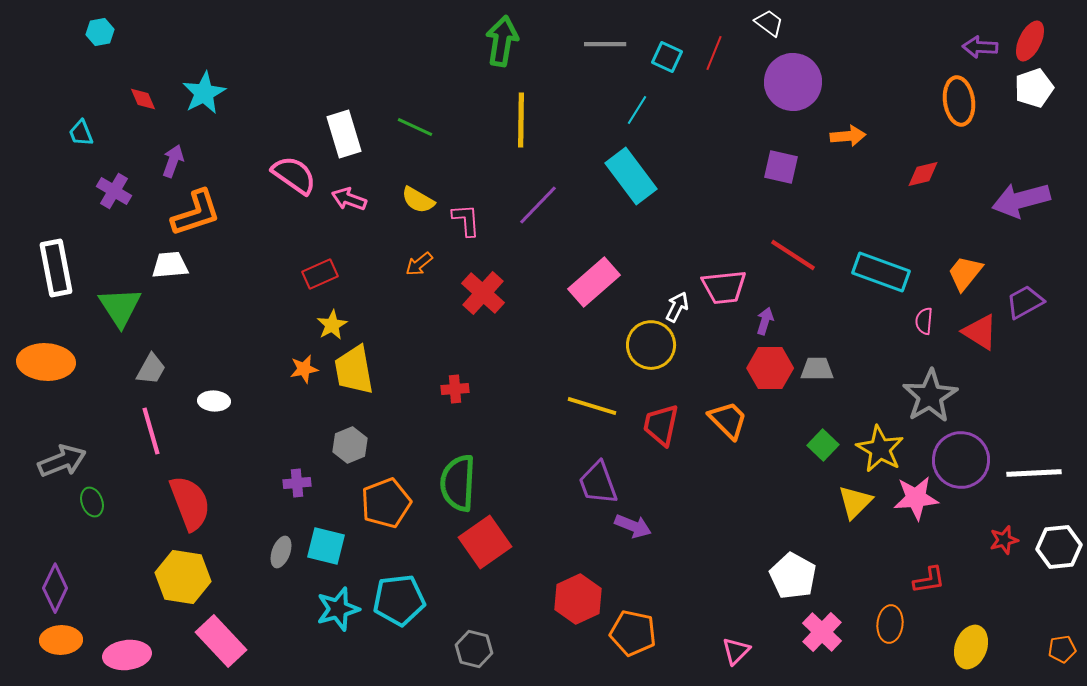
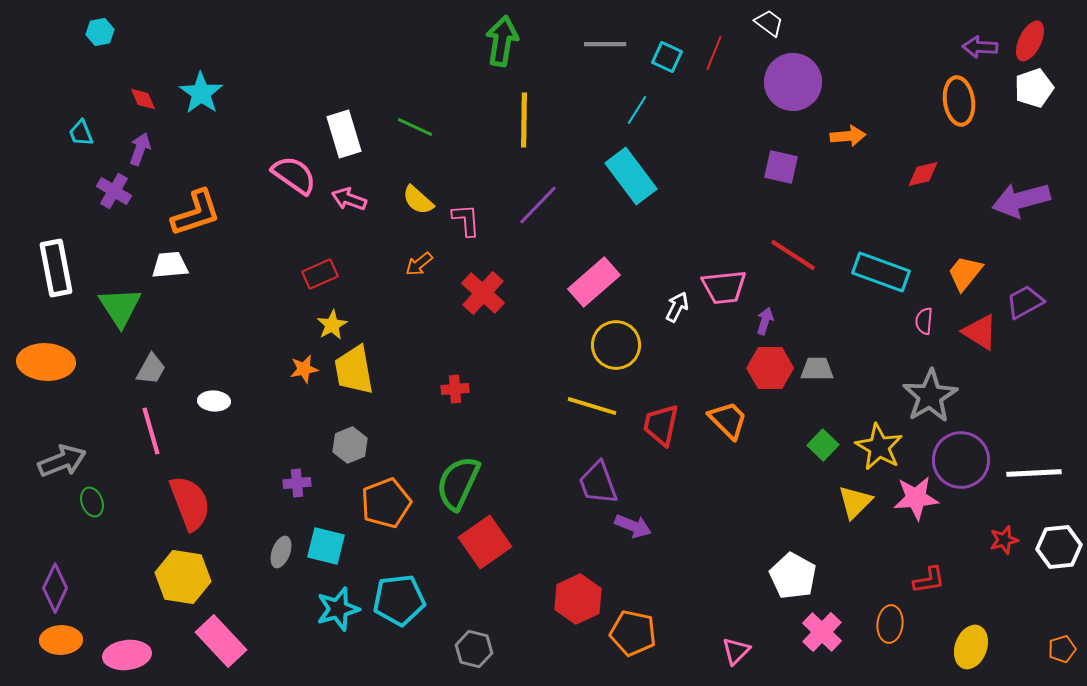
cyan star at (204, 93): moved 3 px left; rotated 9 degrees counterclockwise
yellow line at (521, 120): moved 3 px right
purple arrow at (173, 161): moved 33 px left, 12 px up
yellow semicircle at (418, 200): rotated 12 degrees clockwise
yellow circle at (651, 345): moved 35 px left
yellow star at (880, 449): moved 1 px left, 2 px up
green semicircle at (458, 483): rotated 22 degrees clockwise
orange pentagon at (1062, 649): rotated 8 degrees counterclockwise
